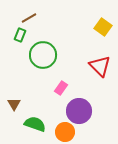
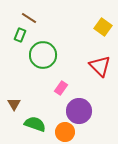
brown line: rotated 63 degrees clockwise
